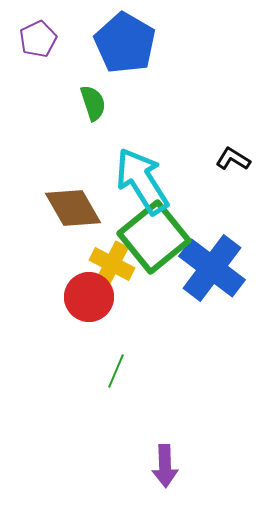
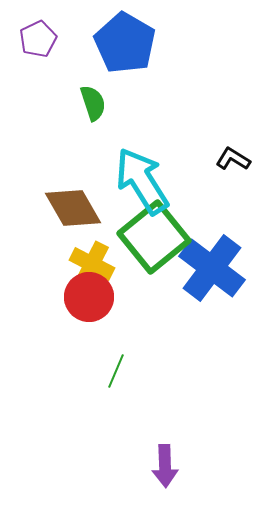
yellow cross: moved 20 px left
